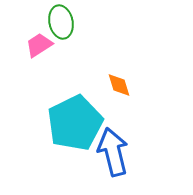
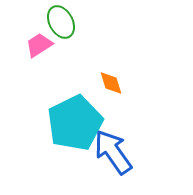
green ellipse: rotated 16 degrees counterclockwise
orange diamond: moved 8 px left, 2 px up
blue arrow: rotated 21 degrees counterclockwise
